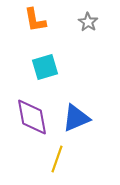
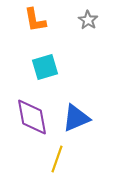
gray star: moved 2 px up
